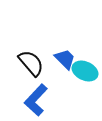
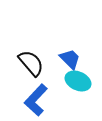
blue trapezoid: moved 5 px right
cyan ellipse: moved 7 px left, 10 px down
